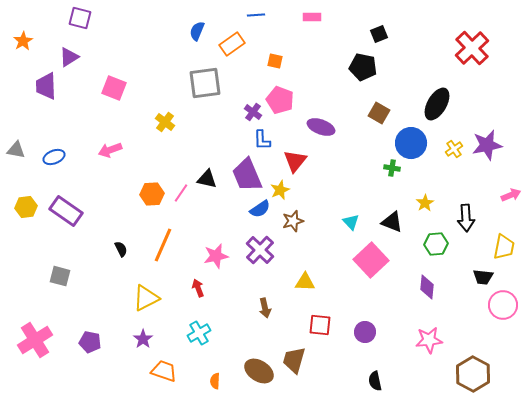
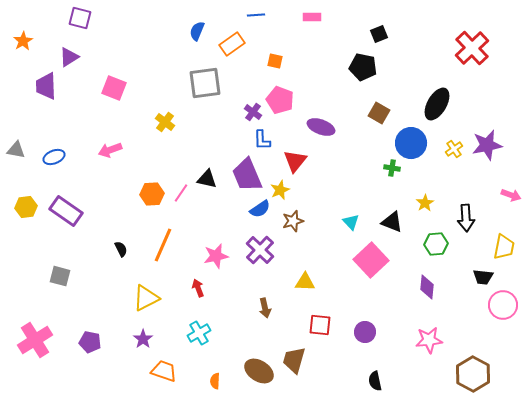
pink arrow at (511, 195): rotated 42 degrees clockwise
